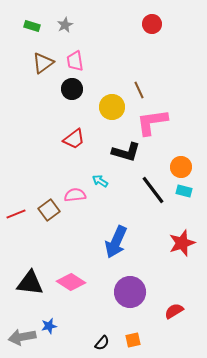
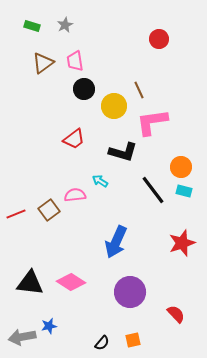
red circle: moved 7 px right, 15 px down
black circle: moved 12 px right
yellow circle: moved 2 px right, 1 px up
black L-shape: moved 3 px left
red semicircle: moved 2 px right, 3 px down; rotated 78 degrees clockwise
